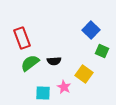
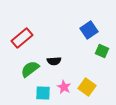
blue square: moved 2 px left; rotated 12 degrees clockwise
red rectangle: rotated 70 degrees clockwise
green semicircle: moved 6 px down
yellow square: moved 3 px right, 13 px down
